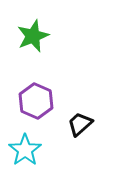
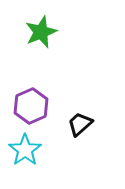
green star: moved 8 px right, 4 px up
purple hexagon: moved 5 px left, 5 px down; rotated 12 degrees clockwise
